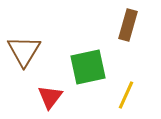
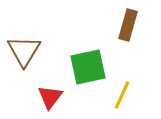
yellow line: moved 4 px left
